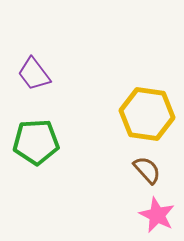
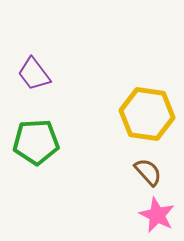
brown semicircle: moved 1 px right, 2 px down
